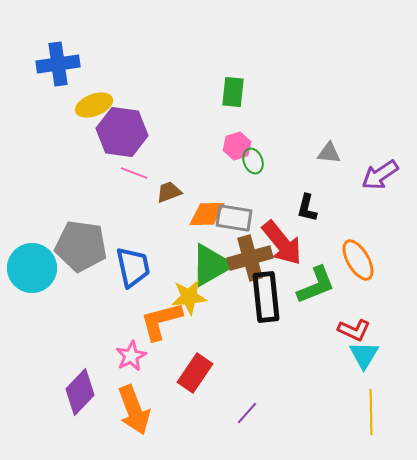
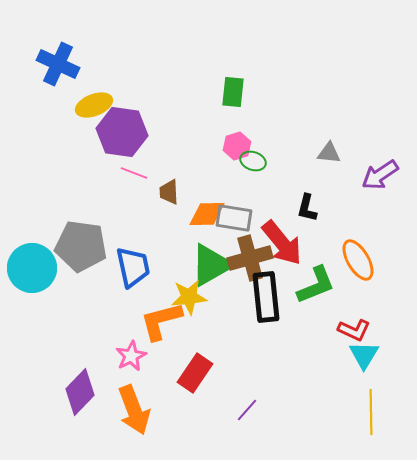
blue cross: rotated 33 degrees clockwise
green ellipse: rotated 50 degrees counterclockwise
brown trapezoid: rotated 72 degrees counterclockwise
purple line: moved 3 px up
